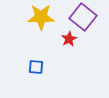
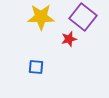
red star: rotated 14 degrees clockwise
